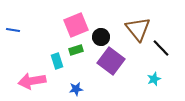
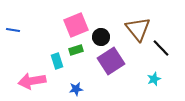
purple square: rotated 20 degrees clockwise
